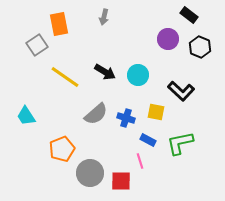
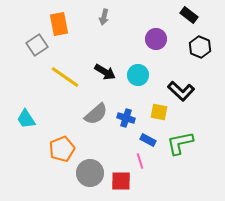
purple circle: moved 12 px left
yellow square: moved 3 px right
cyan trapezoid: moved 3 px down
